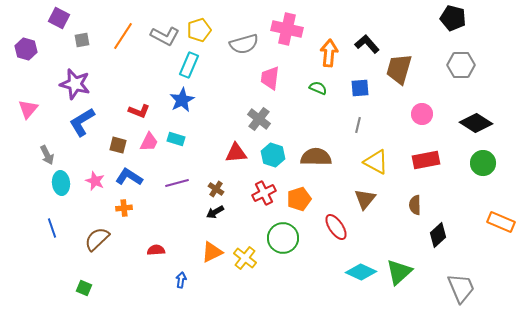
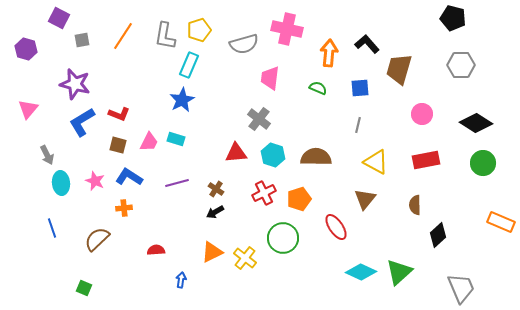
gray L-shape at (165, 36): rotated 72 degrees clockwise
red L-shape at (139, 111): moved 20 px left, 3 px down
